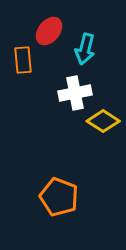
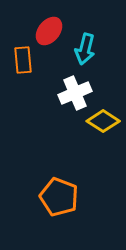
white cross: rotated 12 degrees counterclockwise
